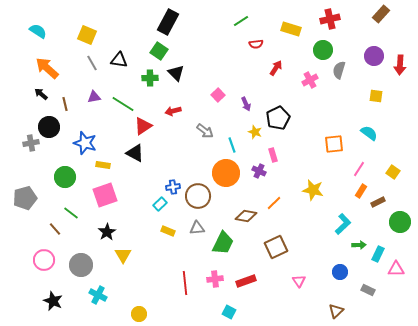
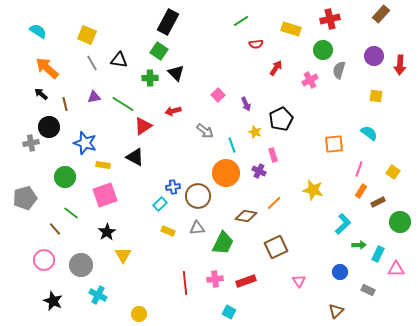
black pentagon at (278, 118): moved 3 px right, 1 px down
black triangle at (135, 153): moved 4 px down
pink line at (359, 169): rotated 14 degrees counterclockwise
